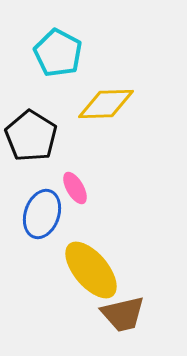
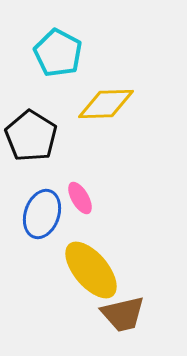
pink ellipse: moved 5 px right, 10 px down
